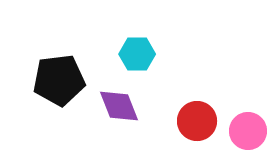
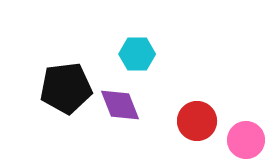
black pentagon: moved 7 px right, 8 px down
purple diamond: moved 1 px right, 1 px up
pink circle: moved 2 px left, 9 px down
